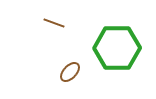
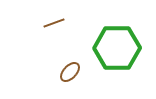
brown line: rotated 40 degrees counterclockwise
